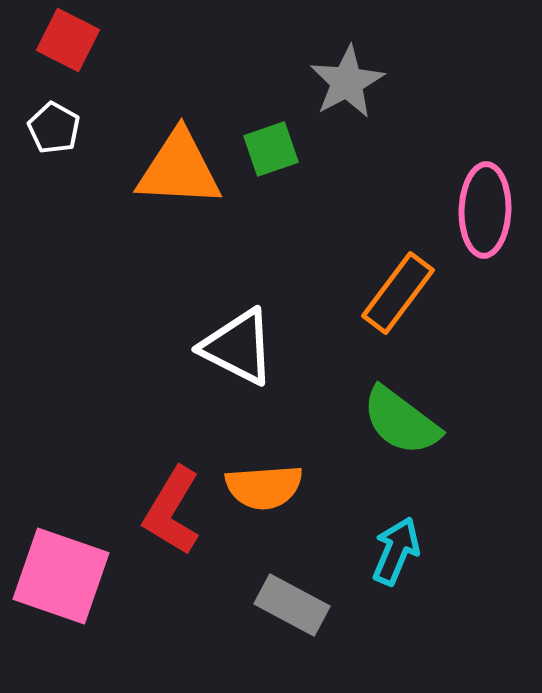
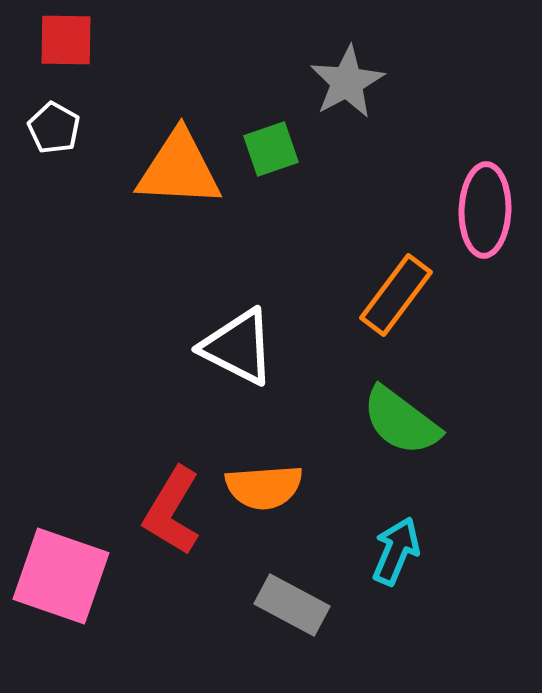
red square: moved 2 px left; rotated 26 degrees counterclockwise
orange rectangle: moved 2 px left, 2 px down
